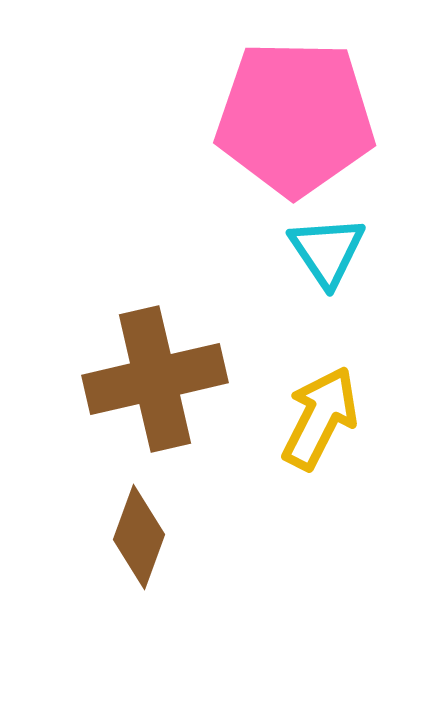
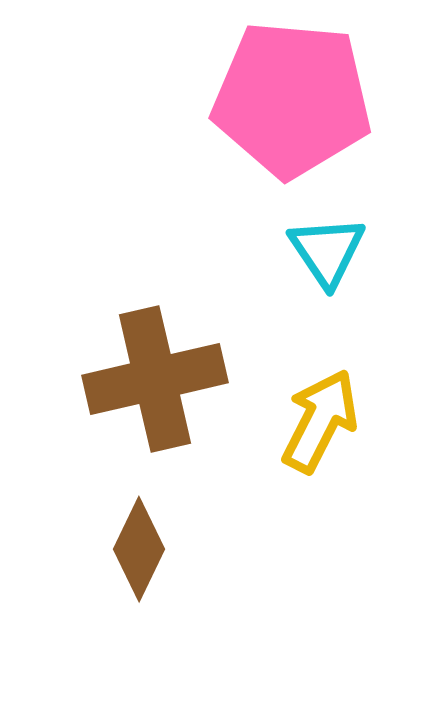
pink pentagon: moved 3 px left, 19 px up; rotated 4 degrees clockwise
yellow arrow: moved 3 px down
brown diamond: moved 12 px down; rotated 6 degrees clockwise
